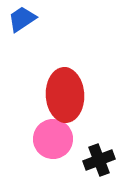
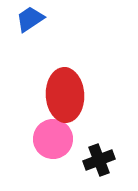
blue trapezoid: moved 8 px right
